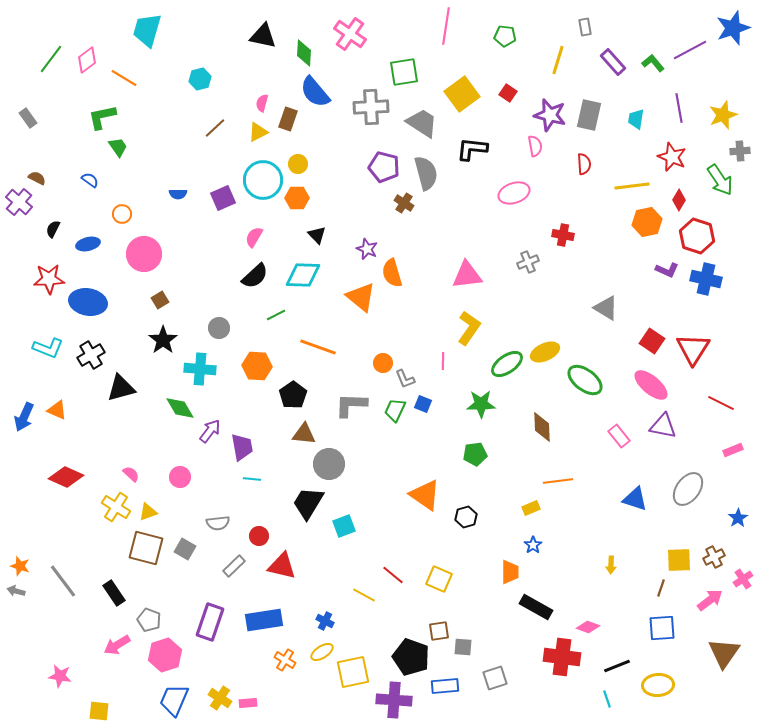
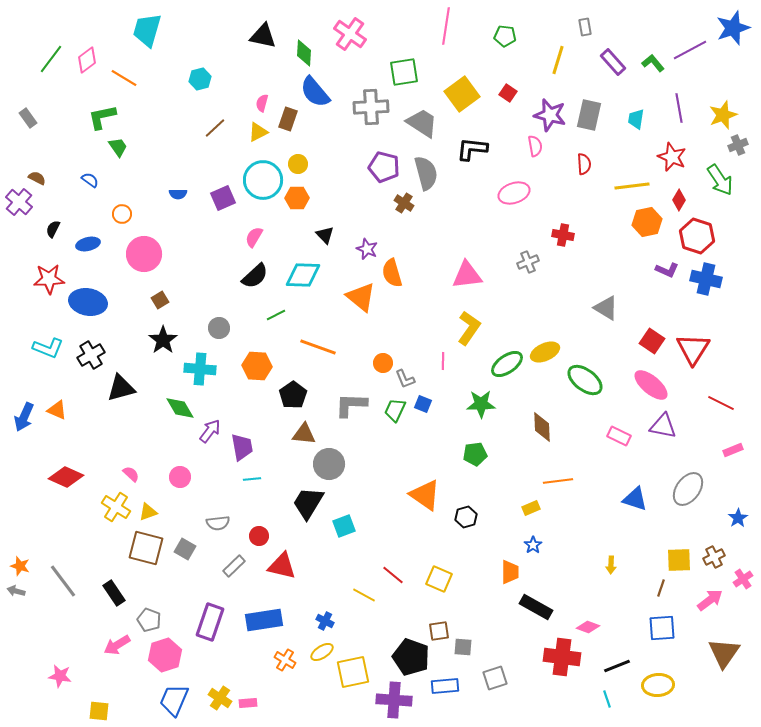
gray cross at (740, 151): moved 2 px left, 6 px up; rotated 18 degrees counterclockwise
black triangle at (317, 235): moved 8 px right
pink rectangle at (619, 436): rotated 25 degrees counterclockwise
cyan line at (252, 479): rotated 12 degrees counterclockwise
